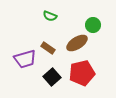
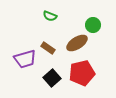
black square: moved 1 px down
